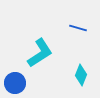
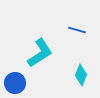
blue line: moved 1 px left, 2 px down
